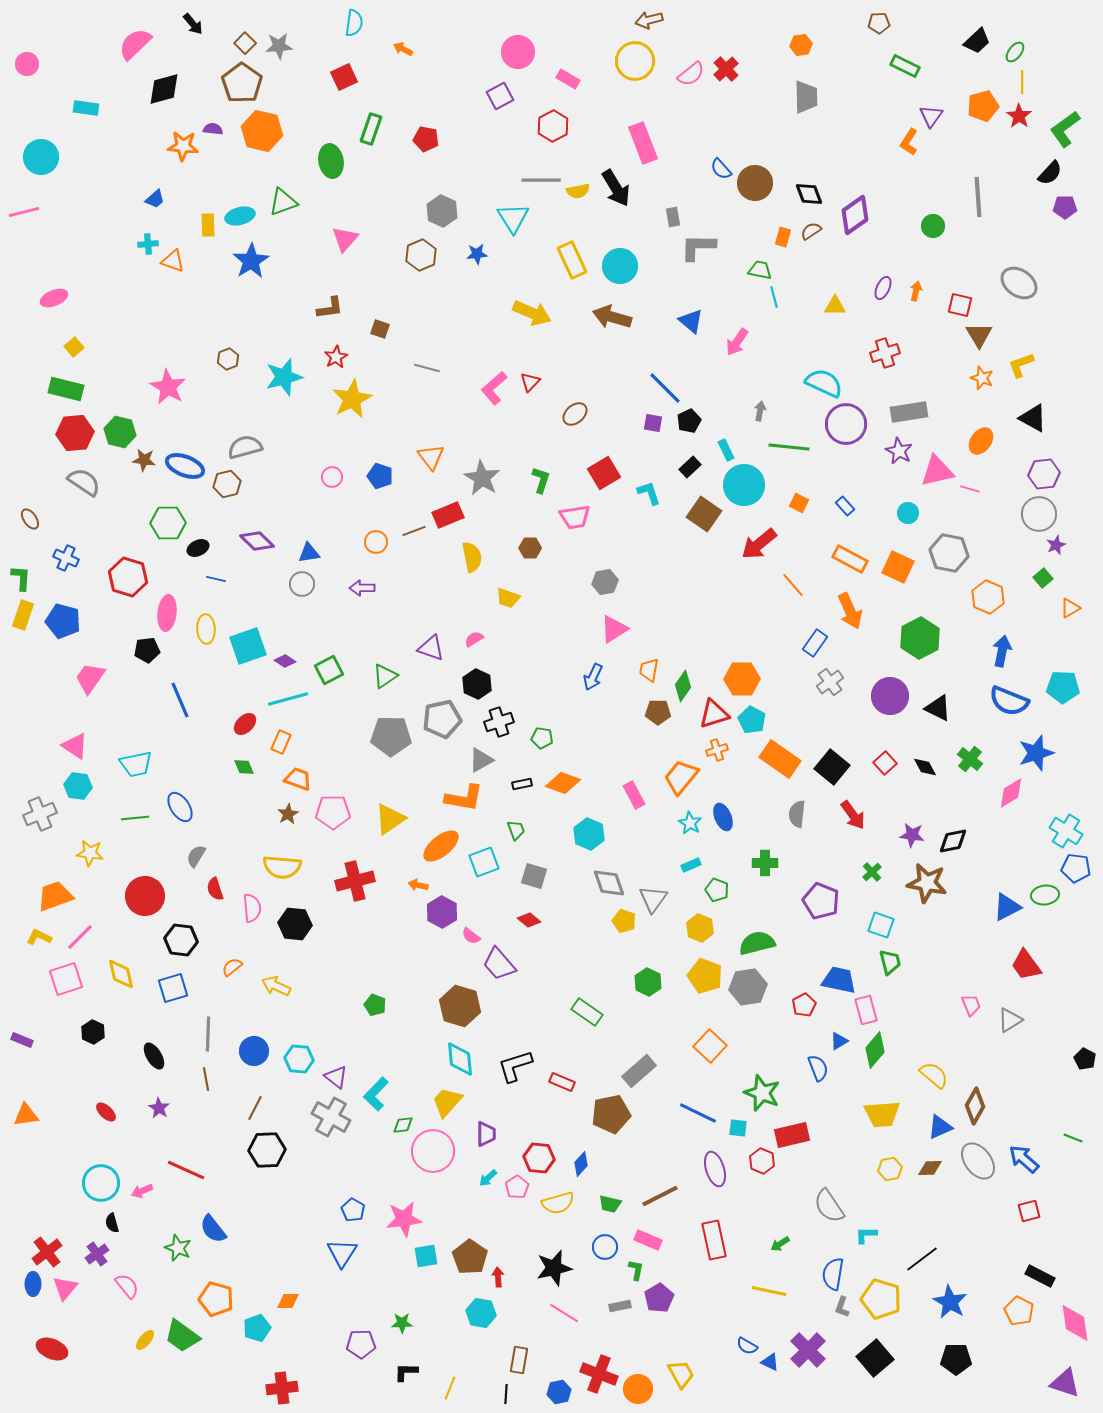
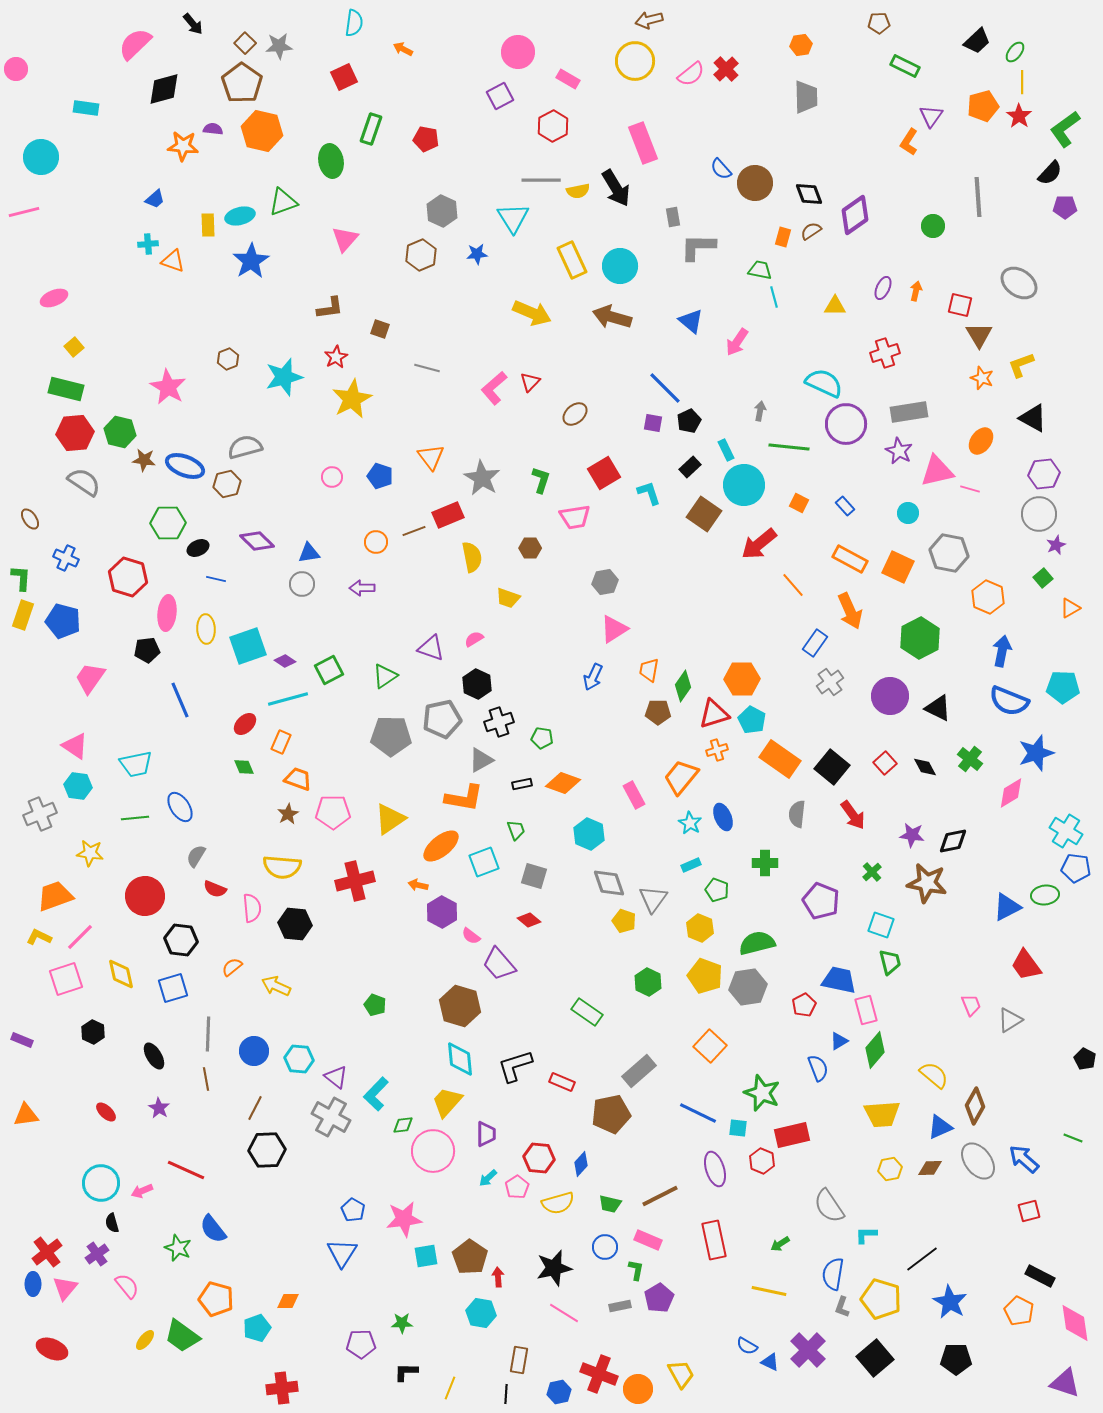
pink circle at (27, 64): moved 11 px left, 5 px down
red semicircle at (215, 889): rotated 50 degrees counterclockwise
